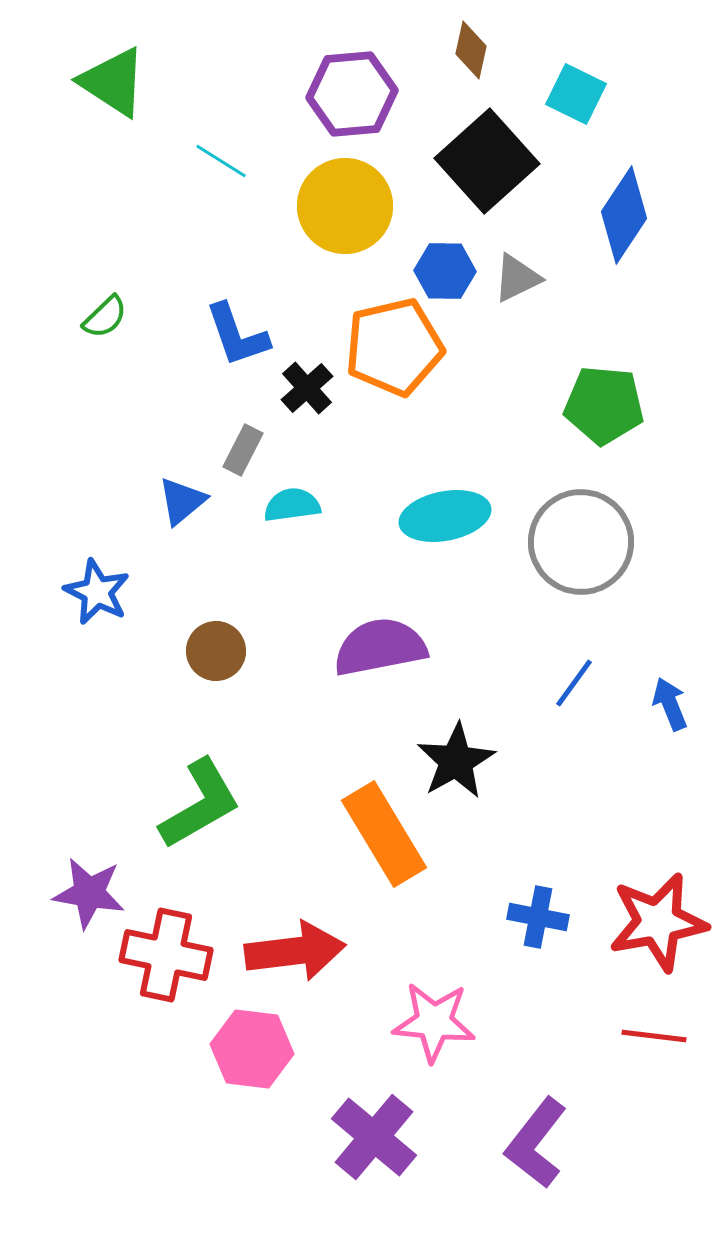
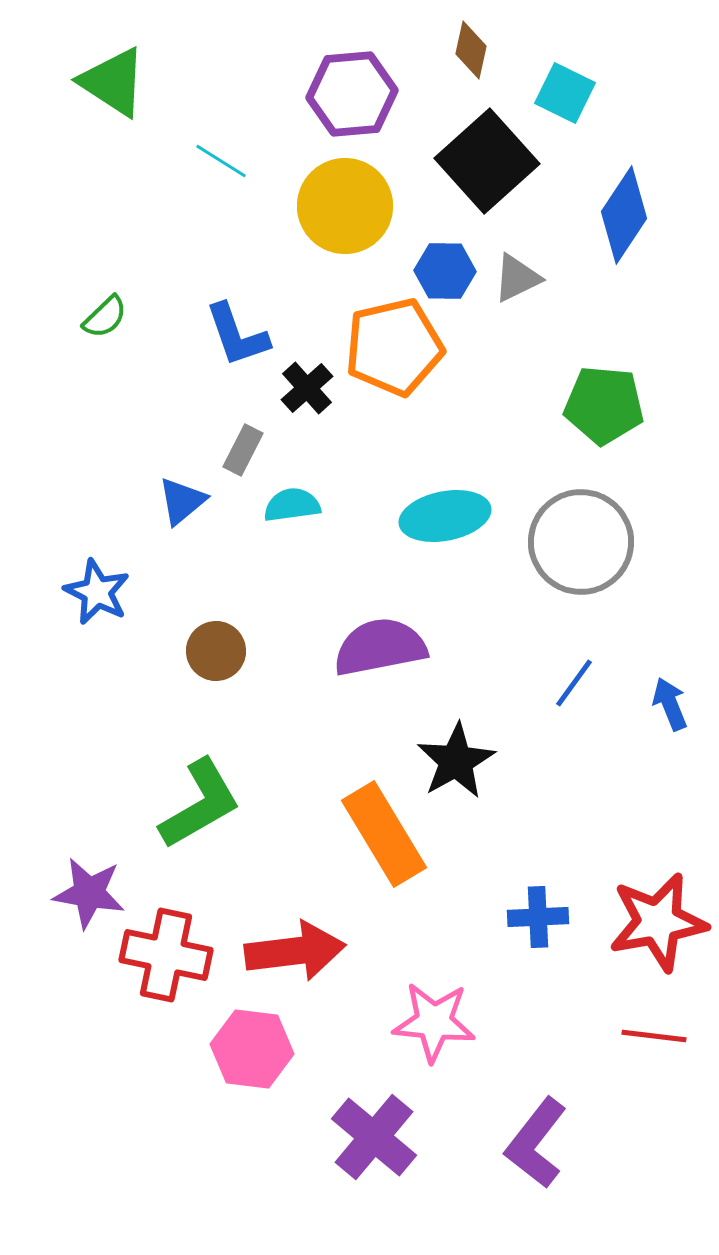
cyan square: moved 11 px left, 1 px up
blue cross: rotated 14 degrees counterclockwise
